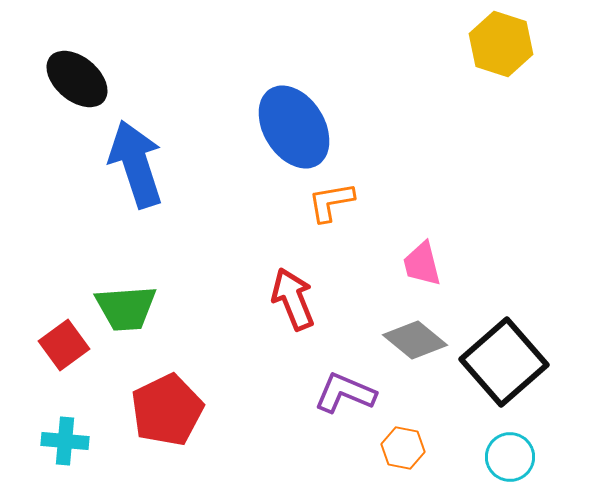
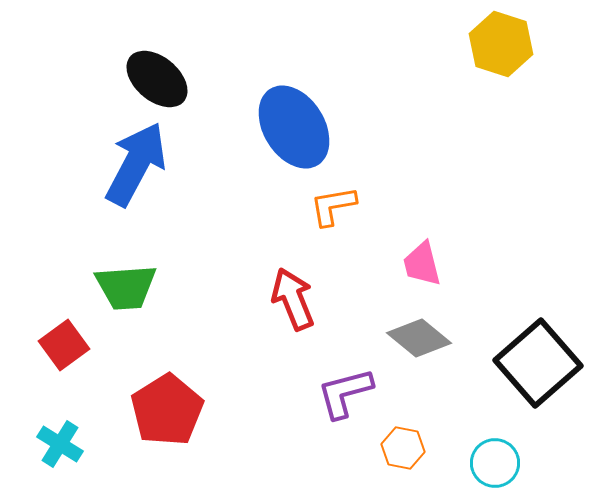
black ellipse: moved 80 px right
blue arrow: rotated 46 degrees clockwise
orange L-shape: moved 2 px right, 4 px down
green trapezoid: moved 21 px up
gray diamond: moved 4 px right, 2 px up
black square: moved 34 px right, 1 px down
purple L-shape: rotated 38 degrees counterclockwise
red pentagon: rotated 6 degrees counterclockwise
cyan cross: moved 5 px left, 3 px down; rotated 27 degrees clockwise
cyan circle: moved 15 px left, 6 px down
